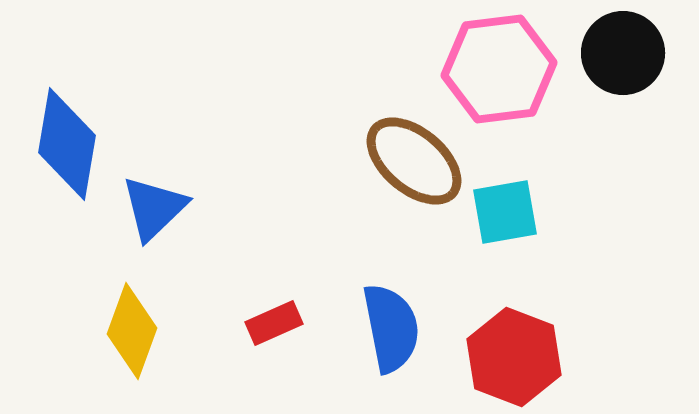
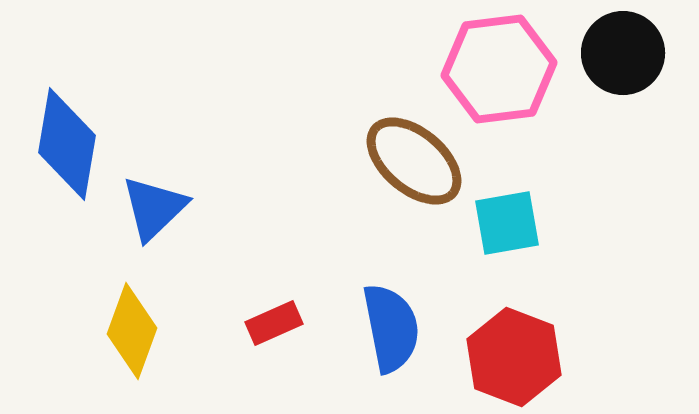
cyan square: moved 2 px right, 11 px down
